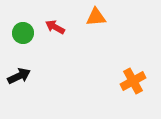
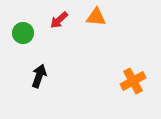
orange triangle: rotated 10 degrees clockwise
red arrow: moved 4 px right, 7 px up; rotated 72 degrees counterclockwise
black arrow: moved 20 px right; rotated 45 degrees counterclockwise
